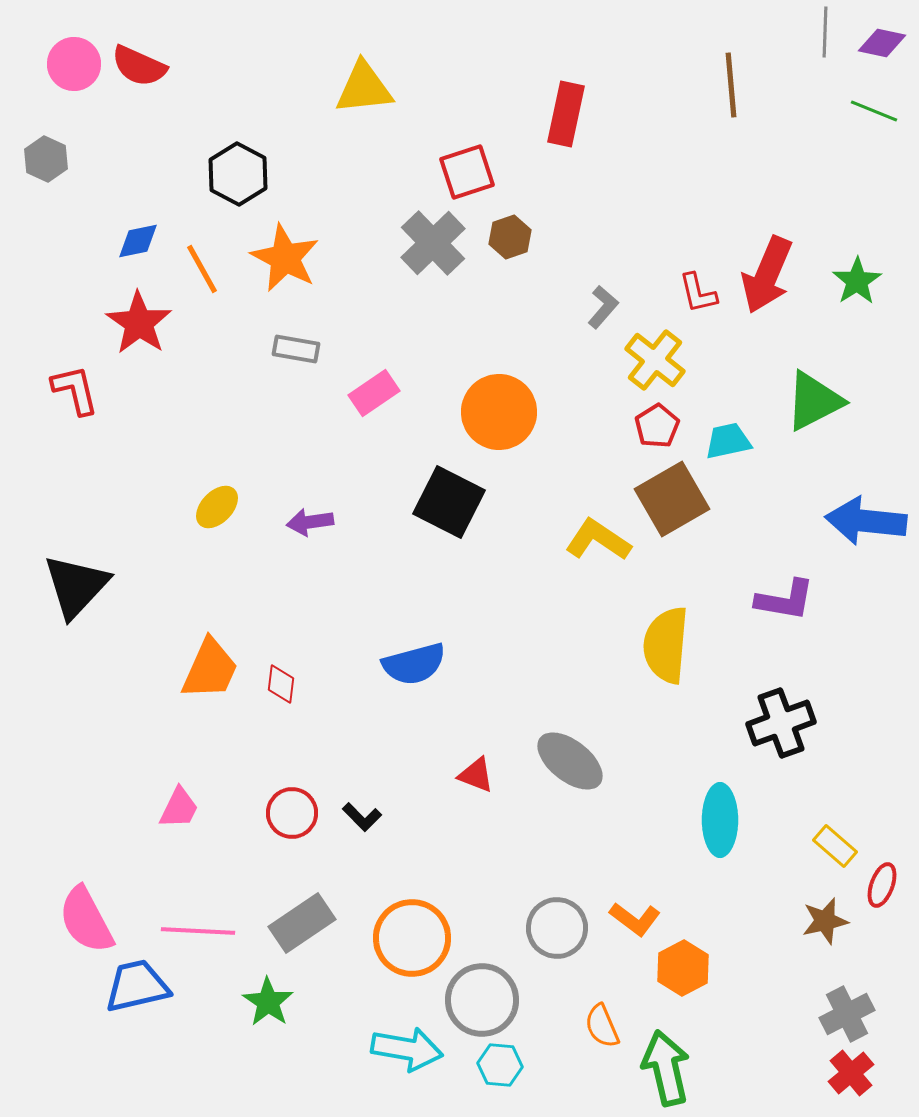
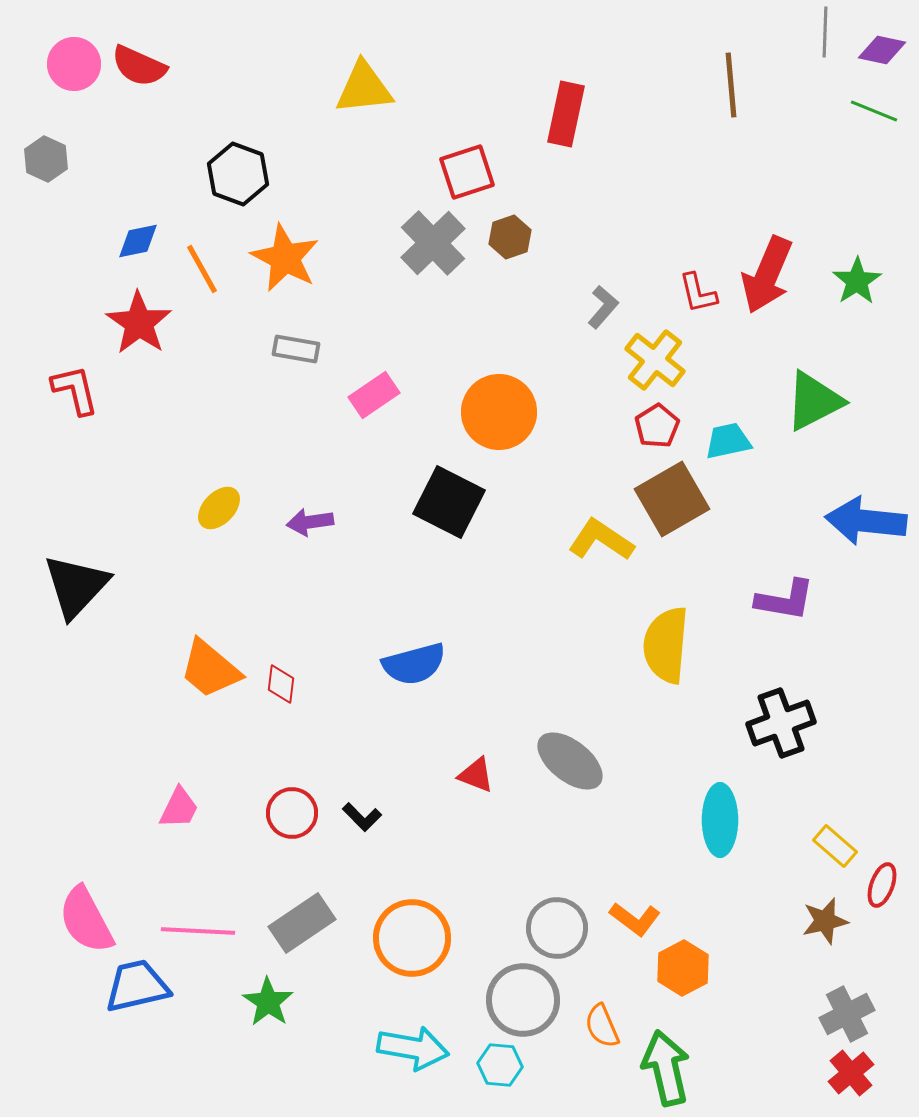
purple diamond at (882, 43): moved 7 px down
black hexagon at (238, 174): rotated 8 degrees counterclockwise
pink rectangle at (374, 393): moved 2 px down
yellow ellipse at (217, 507): moved 2 px right, 1 px down
yellow L-shape at (598, 540): moved 3 px right
orange trapezoid at (210, 669): rotated 106 degrees clockwise
gray circle at (482, 1000): moved 41 px right
cyan arrow at (407, 1049): moved 6 px right, 1 px up
